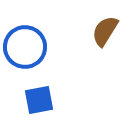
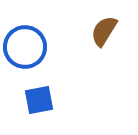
brown semicircle: moved 1 px left
